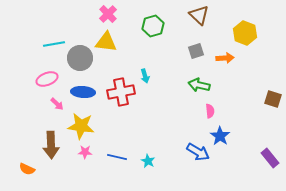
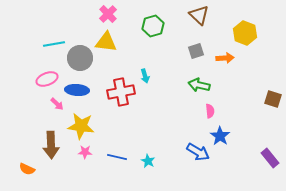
blue ellipse: moved 6 px left, 2 px up
